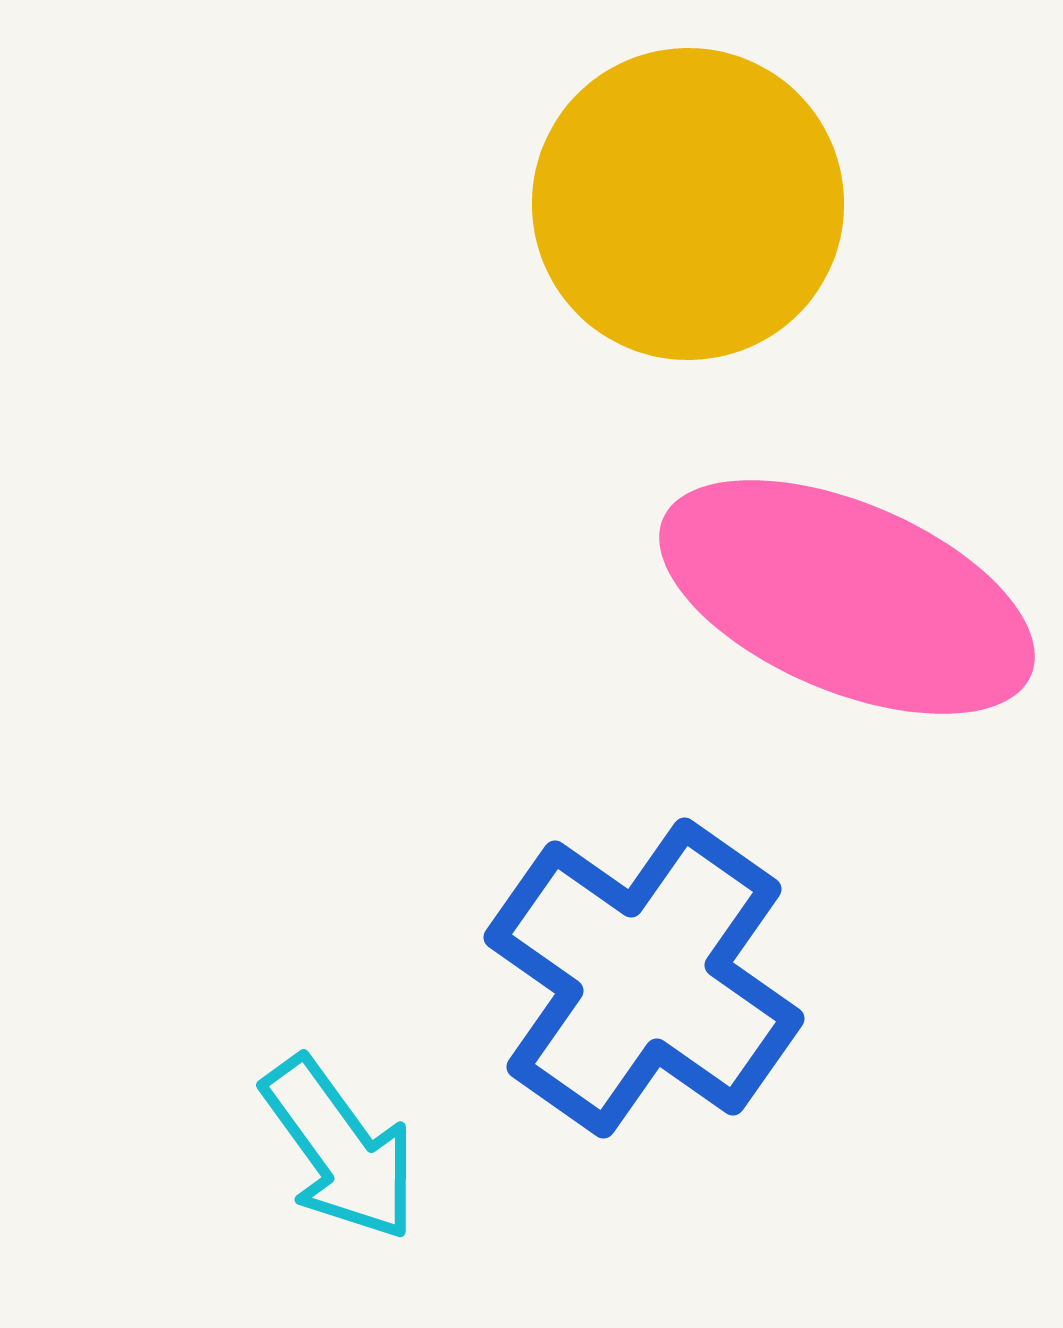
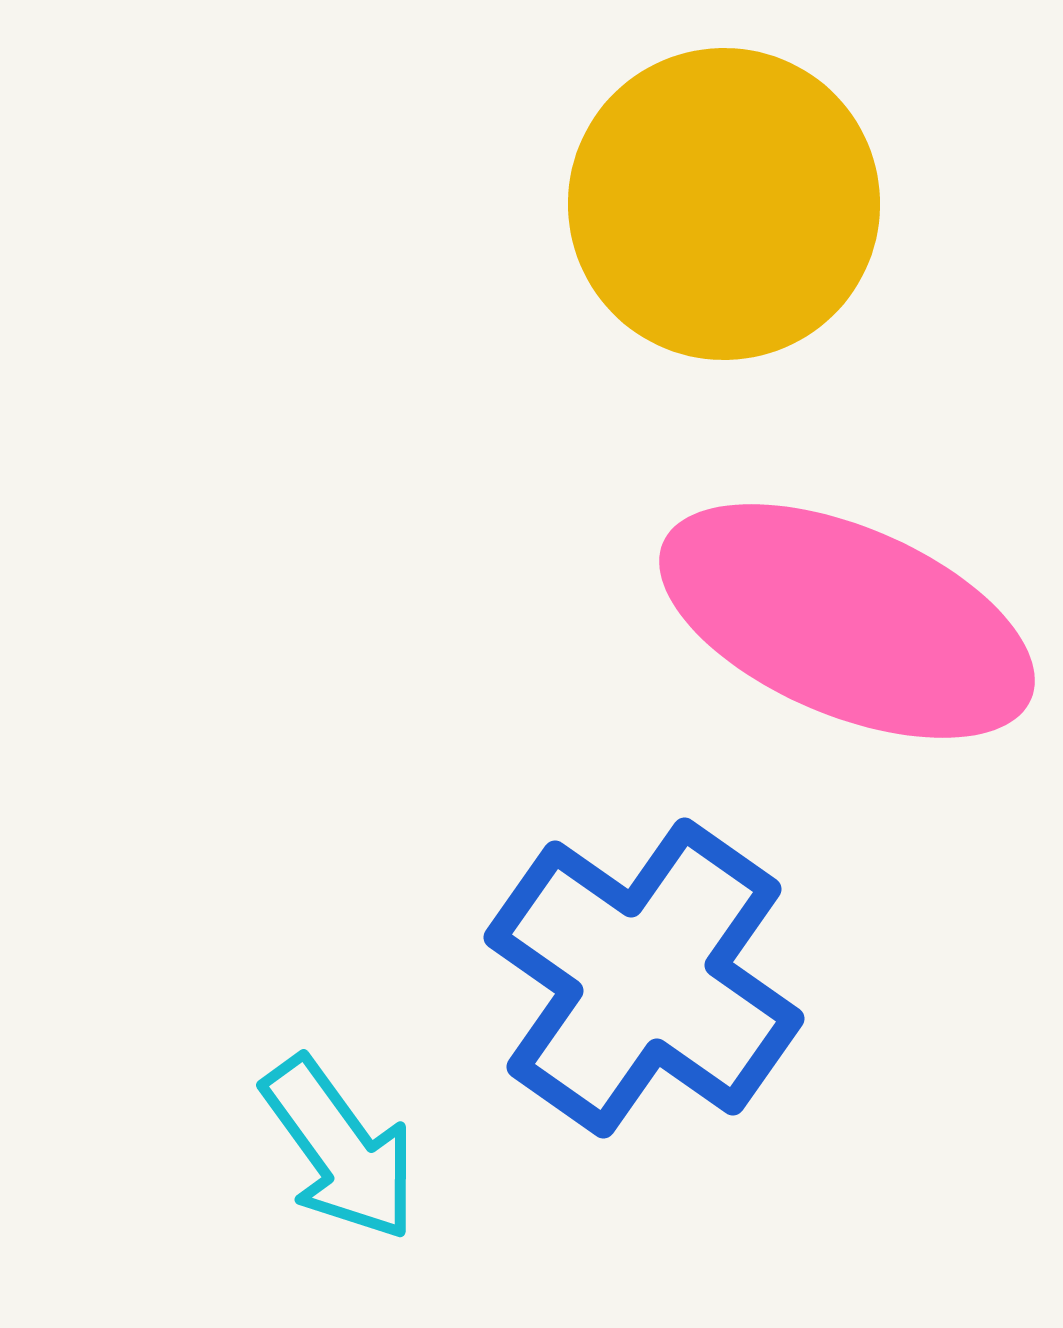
yellow circle: moved 36 px right
pink ellipse: moved 24 px down
